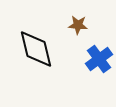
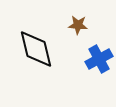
blue cross: rotated 8 degrees clockwise
